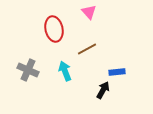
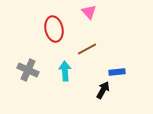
cyan arrow: rotated 18 degrees clockwise
